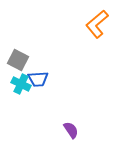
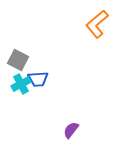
cyan cross: rotated 36 degrees clockwise
purple semicircle: rotated 108 degrees counterclockwise
